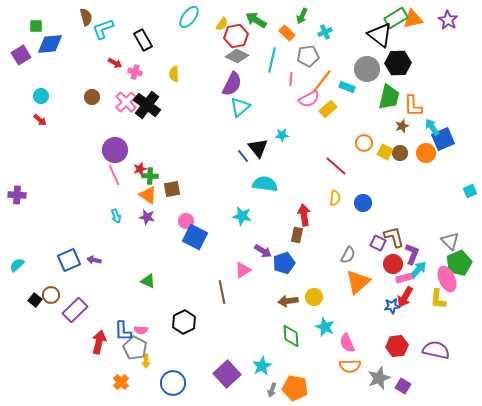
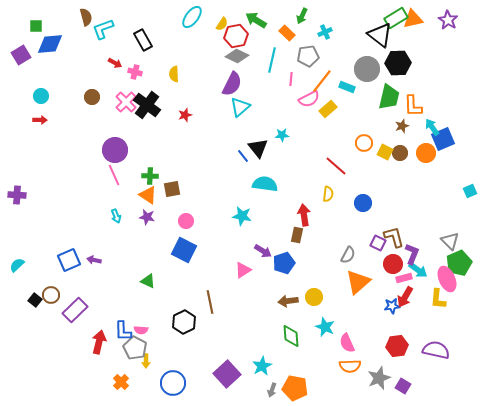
cyan ellipse at (189, 17): moved 3 px right
red arrow at (40, 120): rotated 40 degrees counterclockwise
red star at (140, 169): moved 45 px right, 54 px up
yellow semicircle at (335, 198): moved 7 px left, 4 px up
blue square at (195, 237): moved 11 px left, 13 px down
cyan arrow at (418, 270): rotated 84 degrees clockwise
brown line at (222, 292): moved 12 px left, 10 px down
